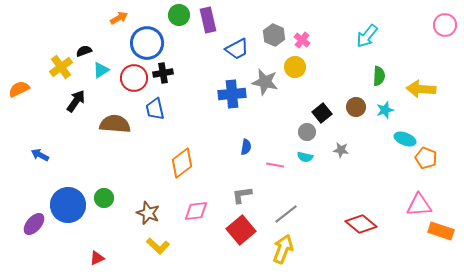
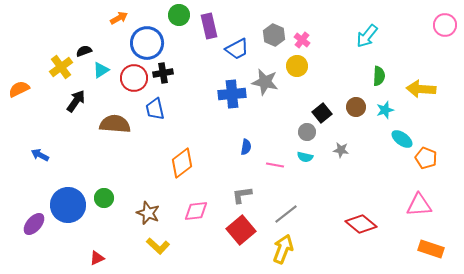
purple rectangle at (208, 20): moved 1 px right, 6 px down
yellow circle at (295, 67): moved 2 px right, 1 px up
cyan ellipse at (405, 139): moved 3 px left; rotated 15 degrees clockwise
orange rectangle at (441, 231): moved 10 px left, 18 px down
